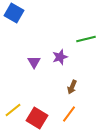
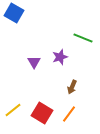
green line: moved 3 px left, 1 px up; rotated 36 degrees clockwise
red square: moved 5 px right, 5 px up
